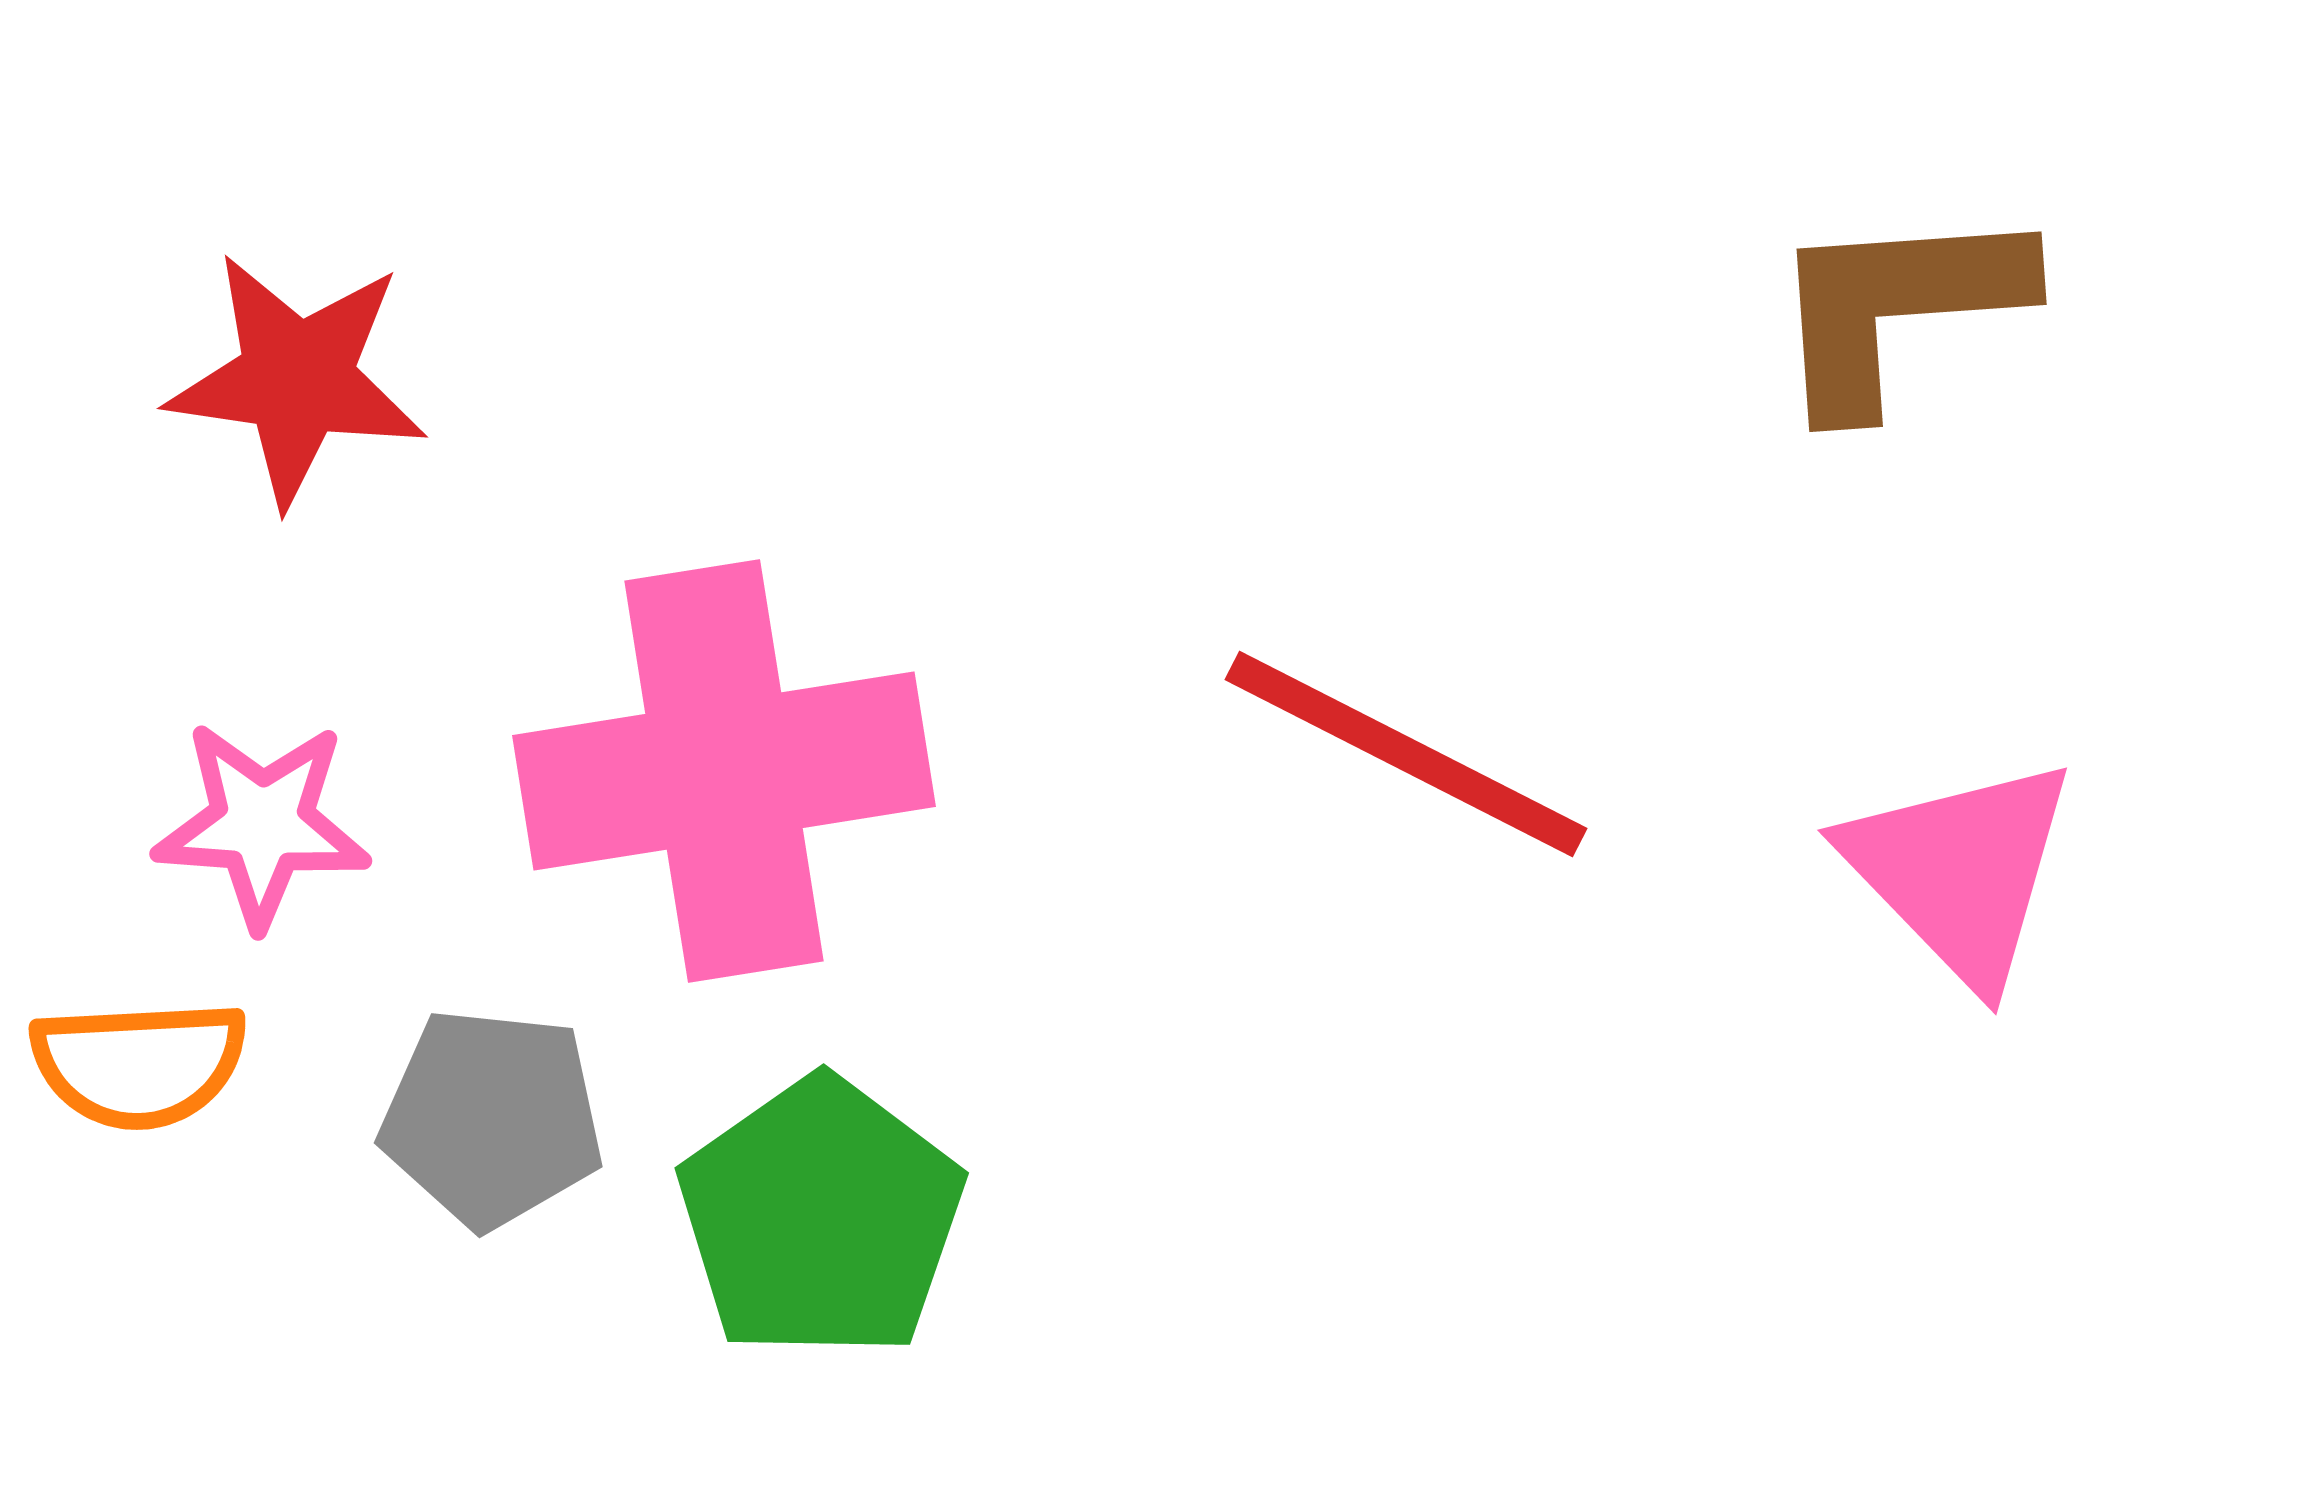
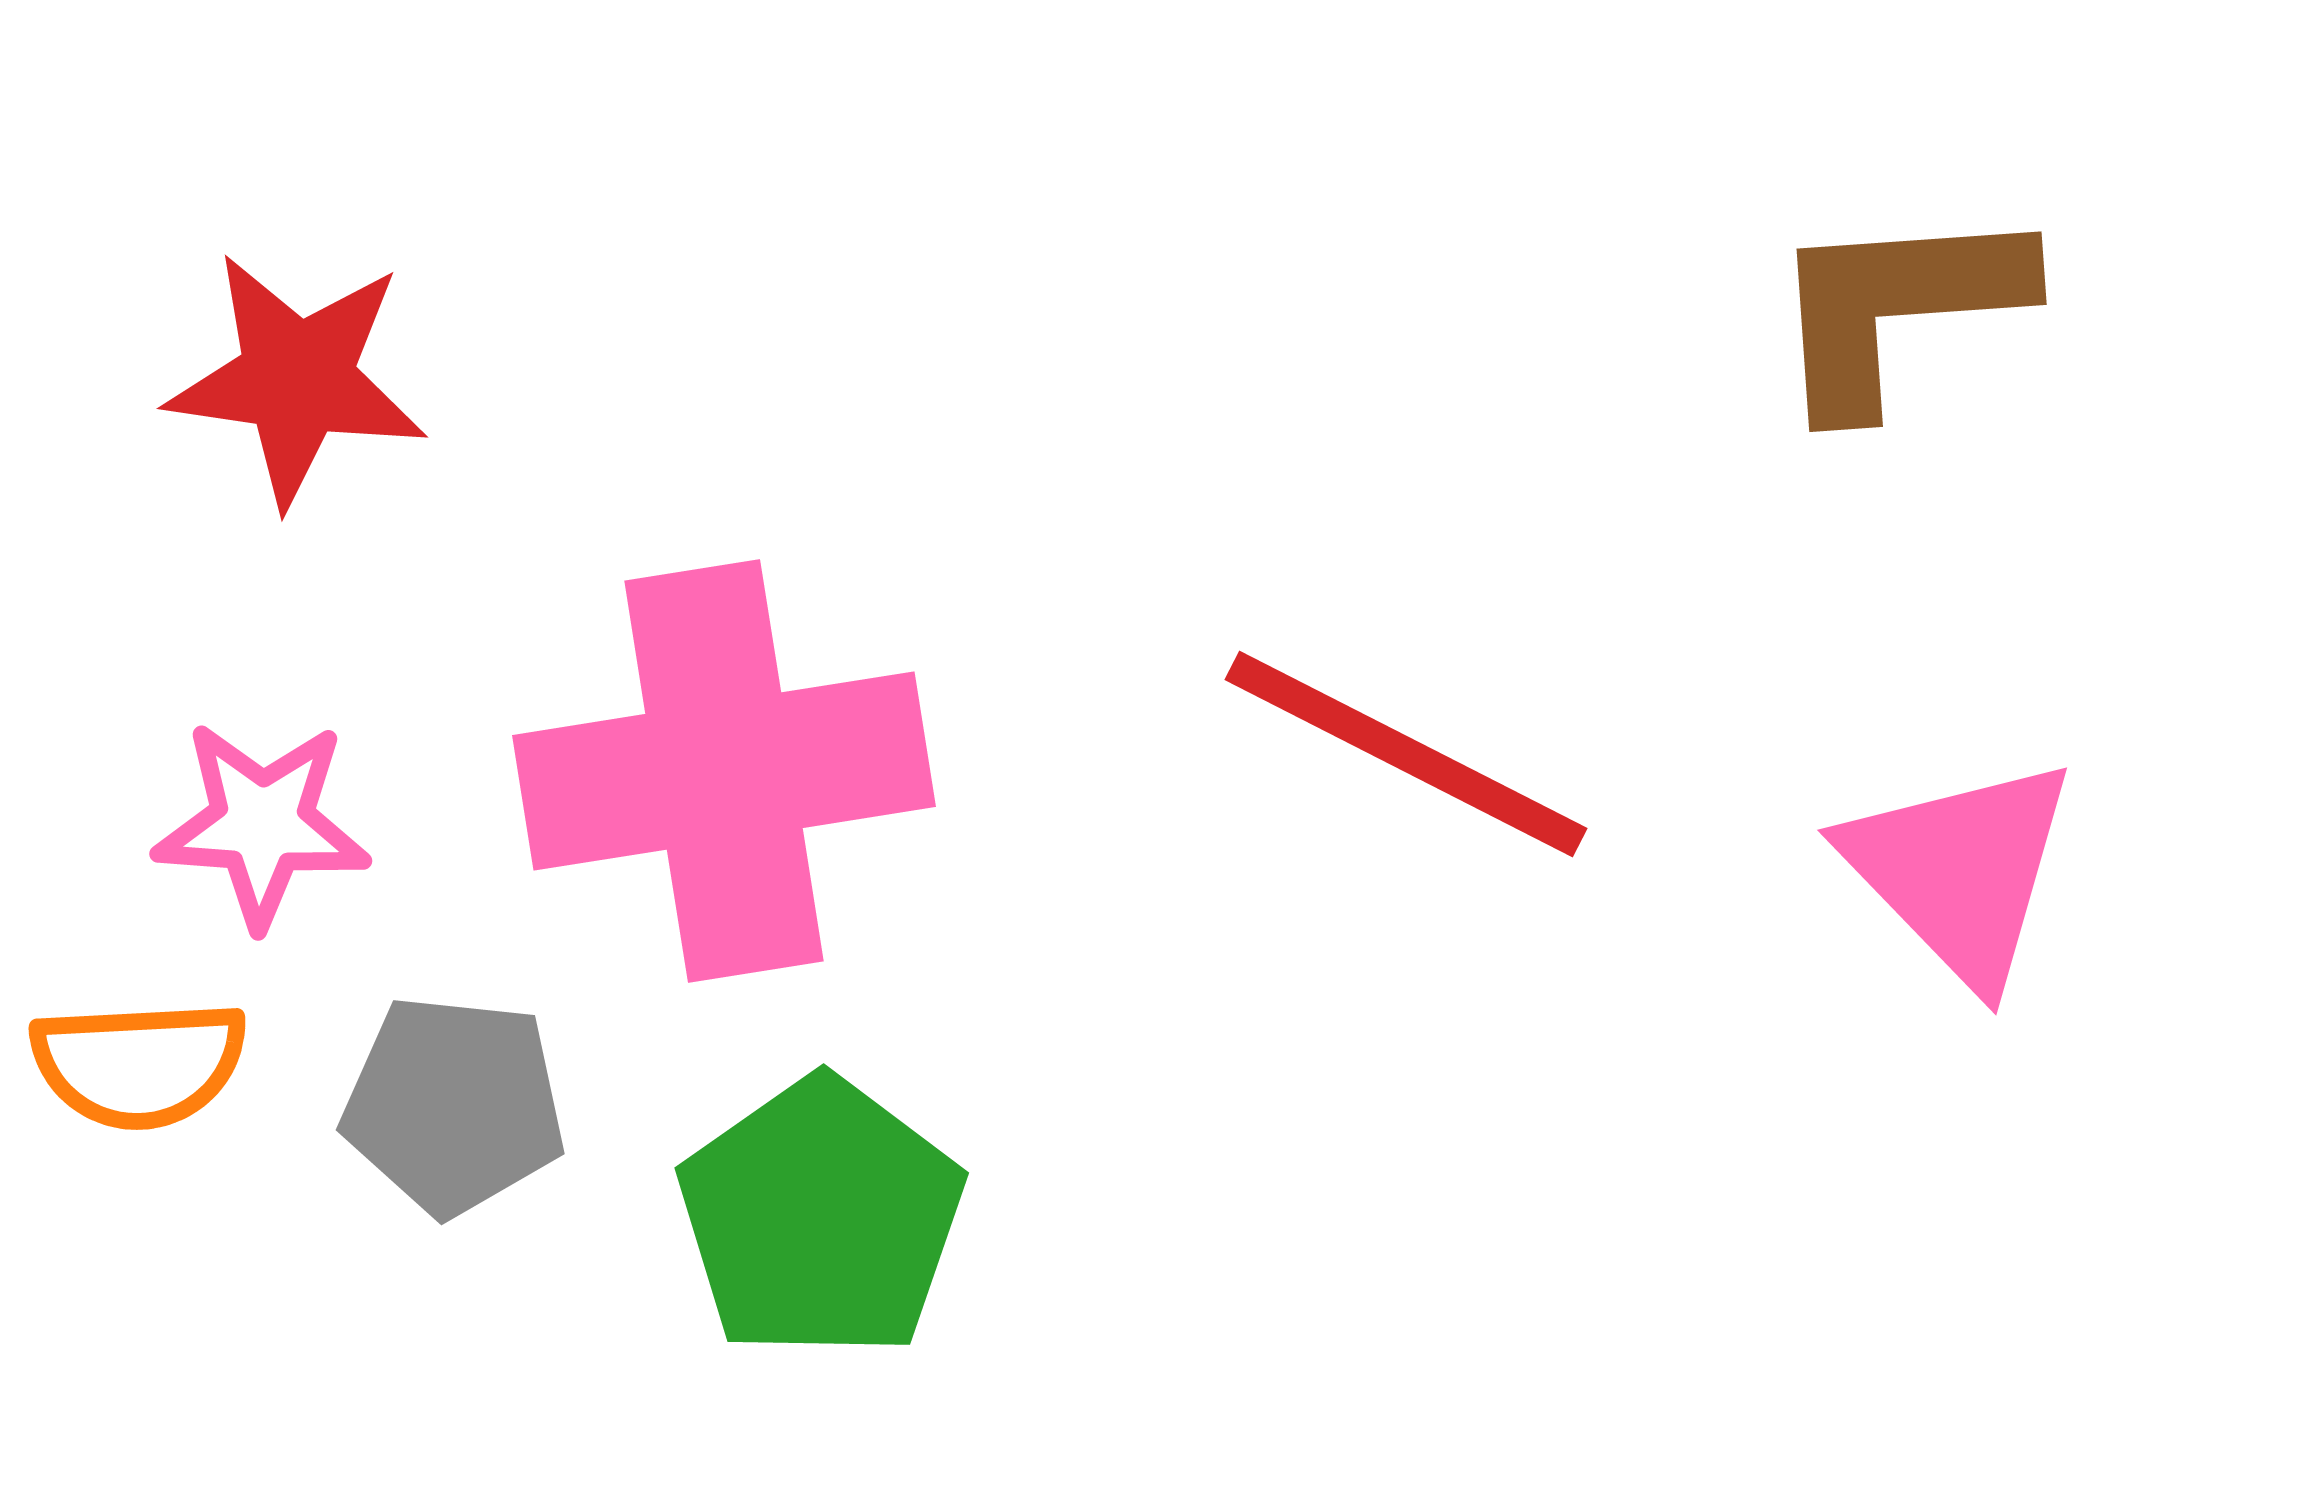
gray pentagon: moved 38 px left, 13 px up
